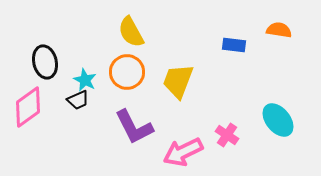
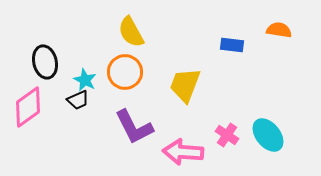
blue rectangle: moved 2 px left
orange circle: moved 2 px left
yellow trapezoid: moved 7 px right, 4 px down
cyan ellipse: moved 10 px left, 15 px down
pink arrow: rotated 30 degrees clockwise
